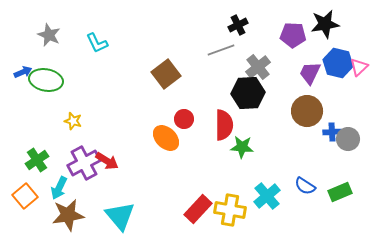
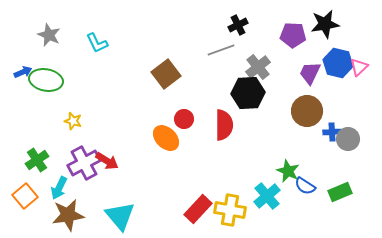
green star: moved 46 px right, 24 px down; rotated 20 degrees clockwise
